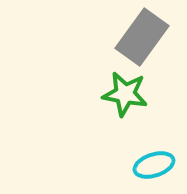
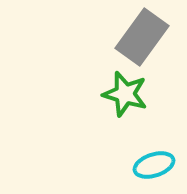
green star: rotated 6 degrees clockwise
